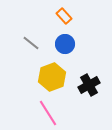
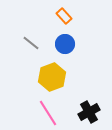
black cross: moved 27 px down
